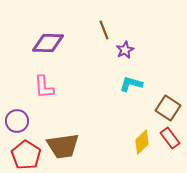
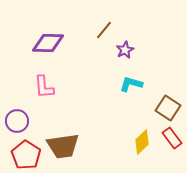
brown line: rotated 60 degrees clockwise
red rectangle: moved 2 px right
